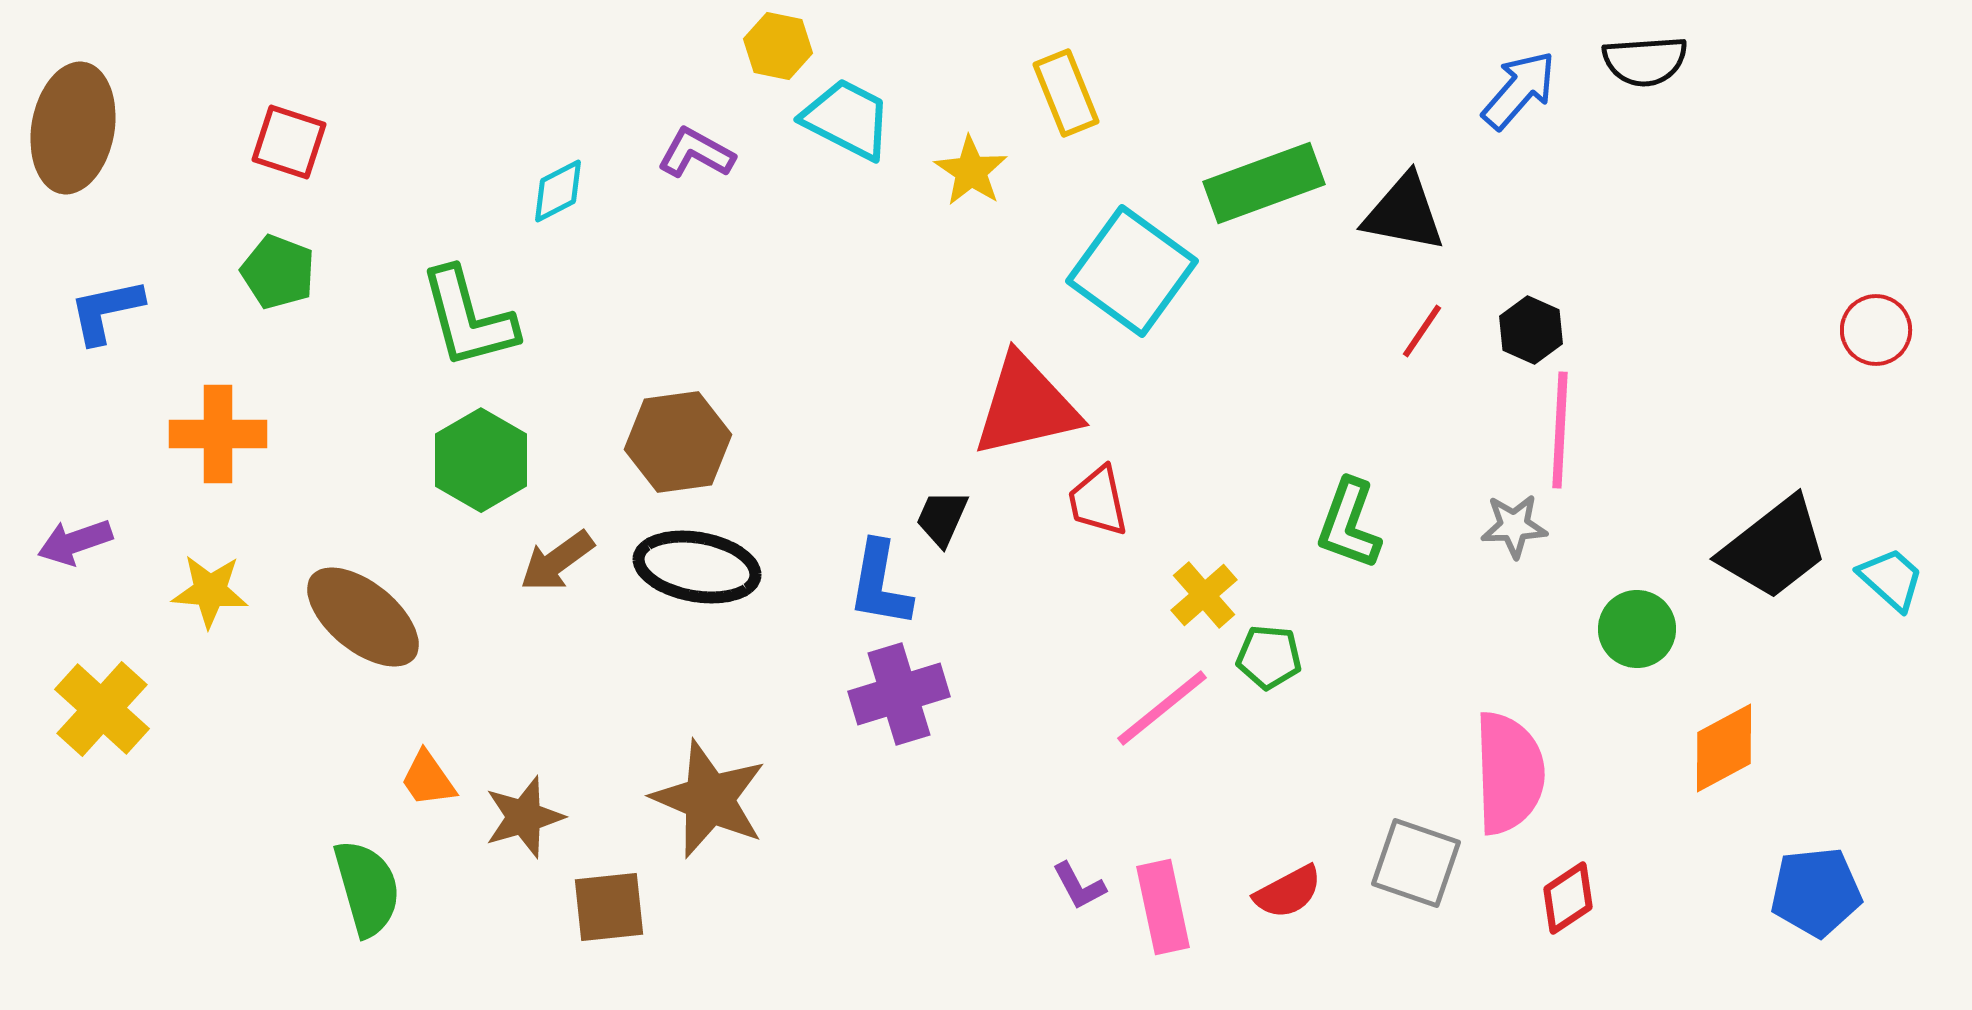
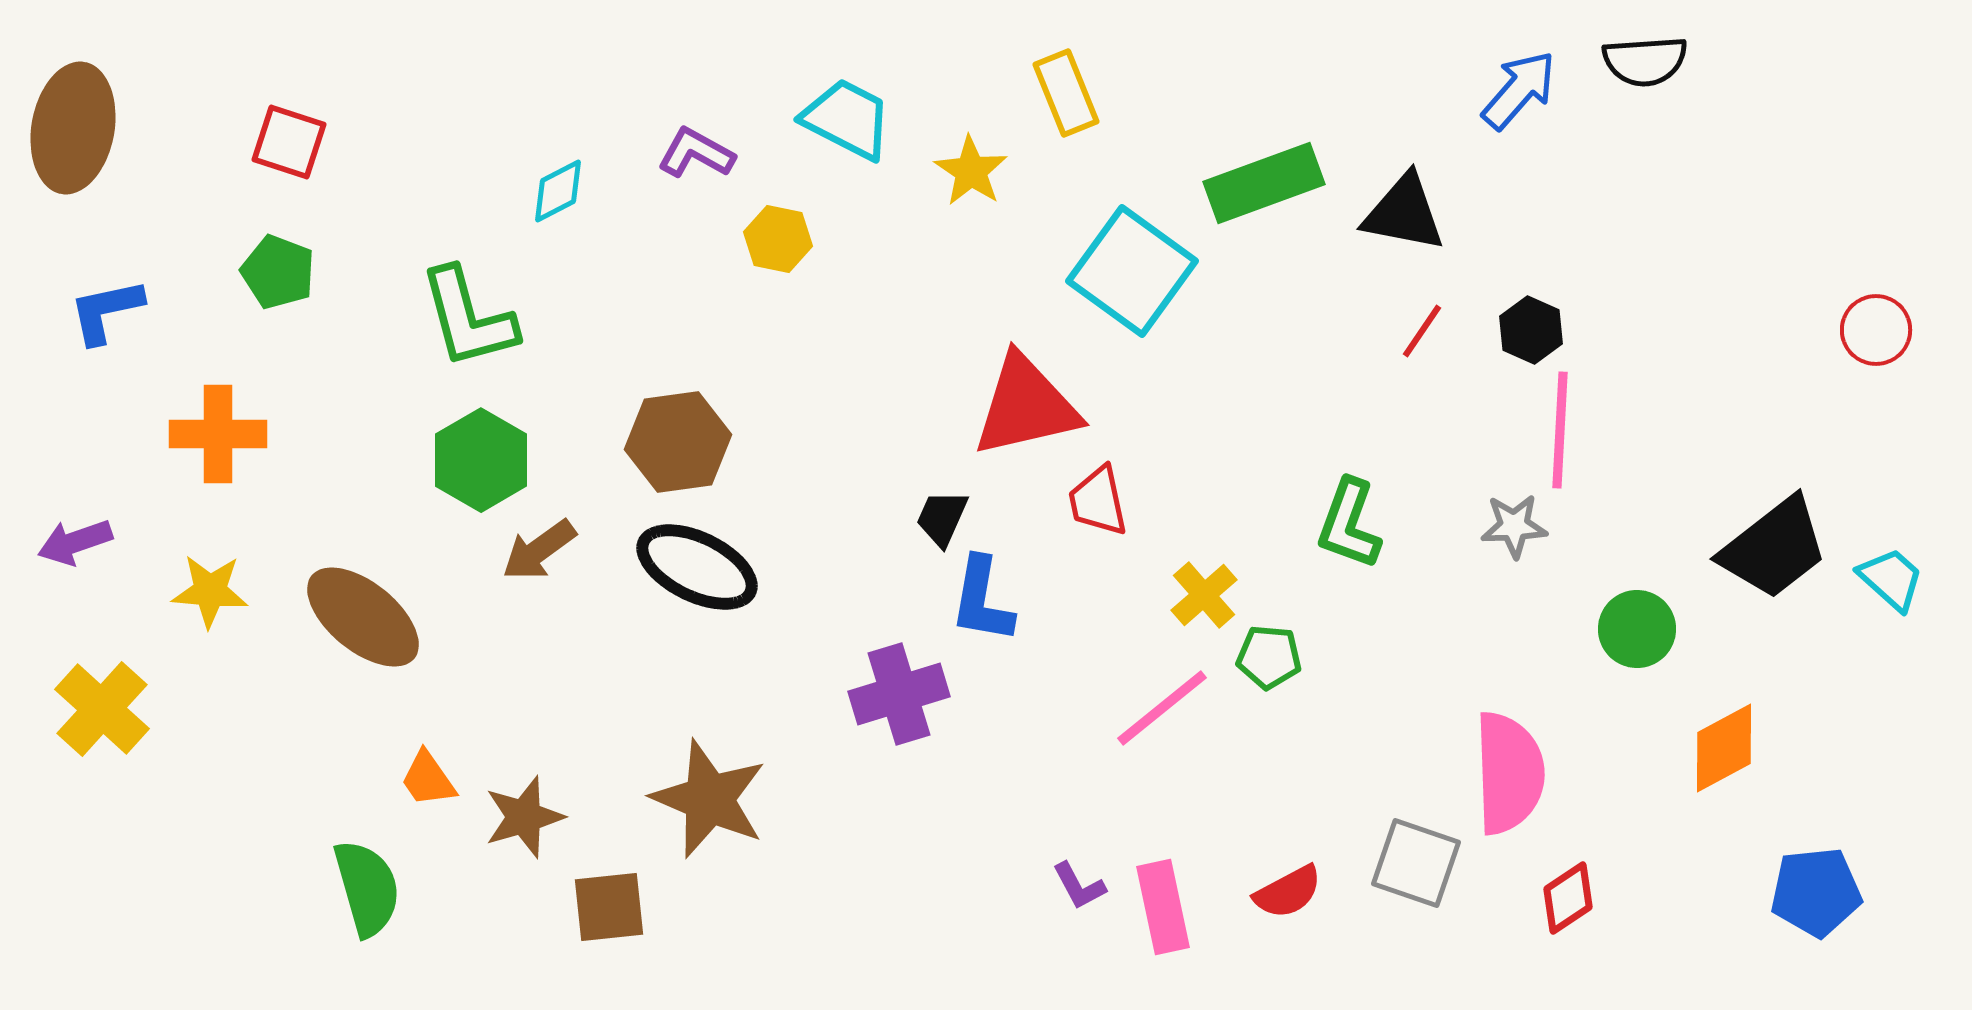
yellow hexagon at (778, 46): moved 193 px down
brown arrow at (557, 561): moved 18 px left, 11 px up
black ellipse at (697, 567): rotated 16 degrees clockwise
blue L-shape at (880, 584): moved 102 px right, 16 px down
